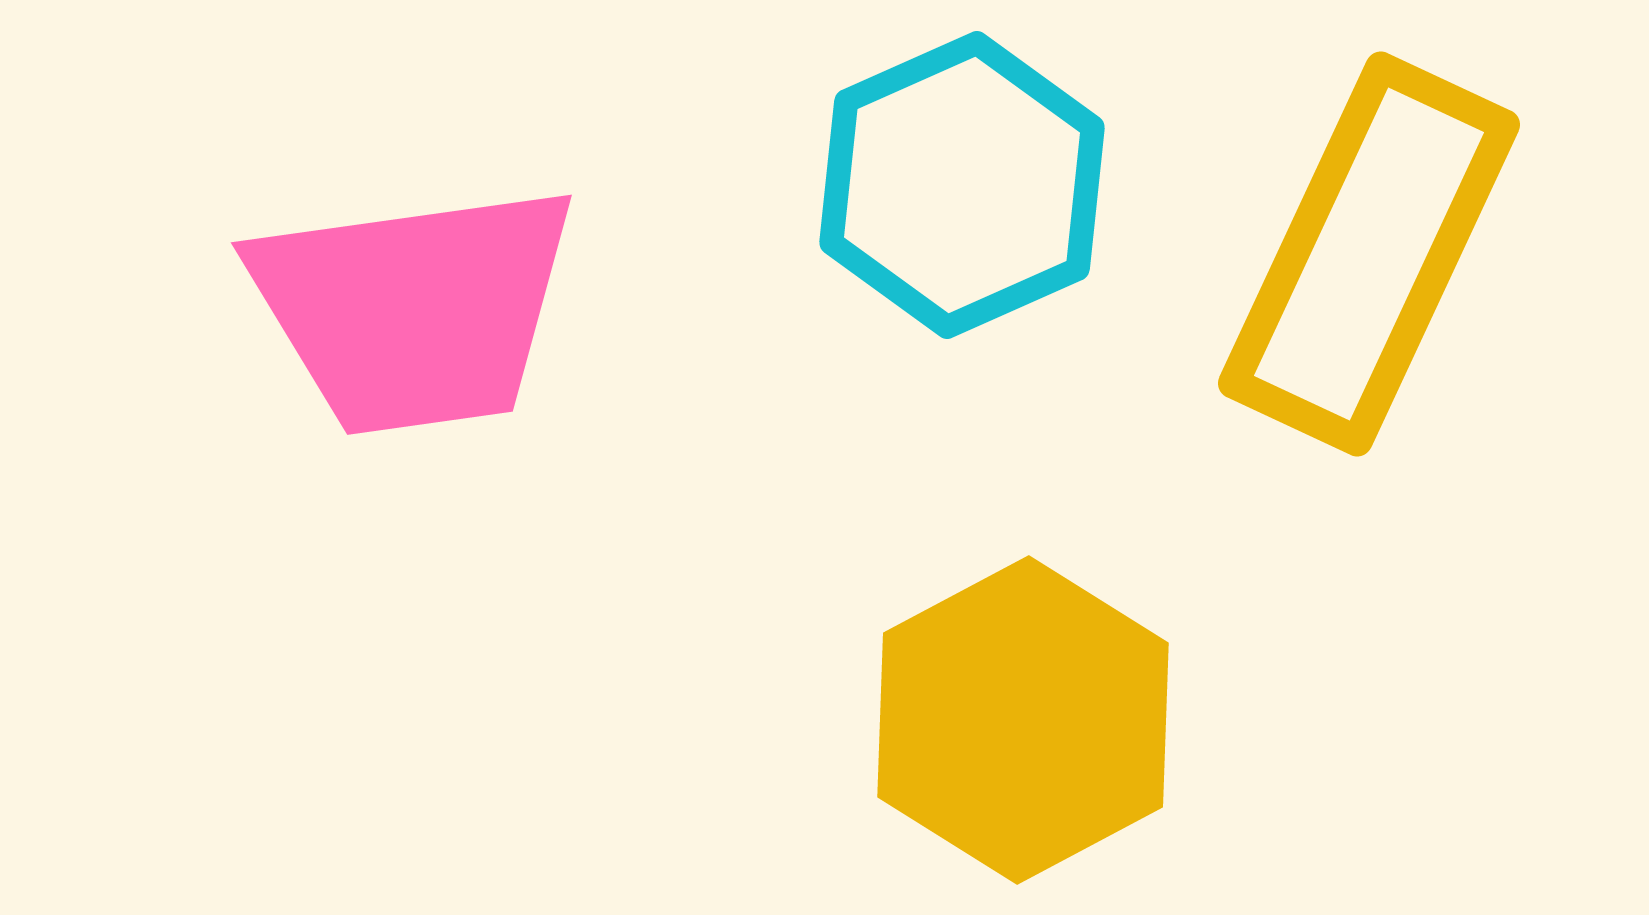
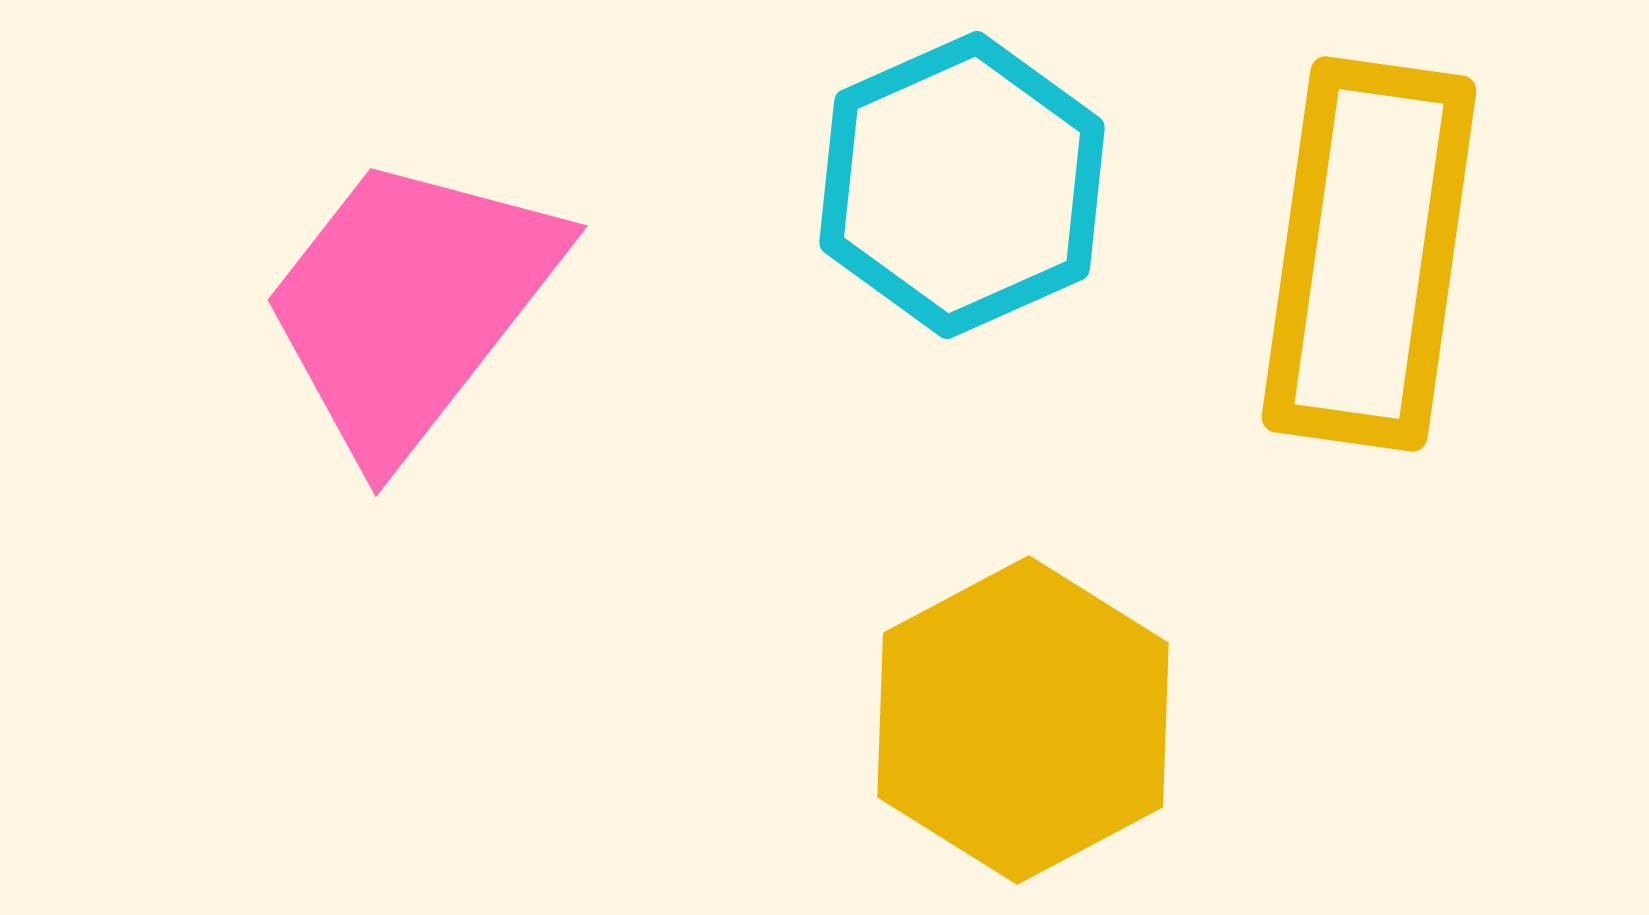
yellow rectangle: rotated 17 degrees counterclockwise
pink trapezoid: moved 4 px left, 4 px up; rotated 136 degrees clockwise
